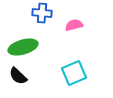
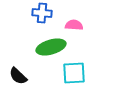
pink semicircle: rotated 18 degrees clockwise
green ellipse: moved 28 px right
cyan square: rotated 20 degrees clockwise
